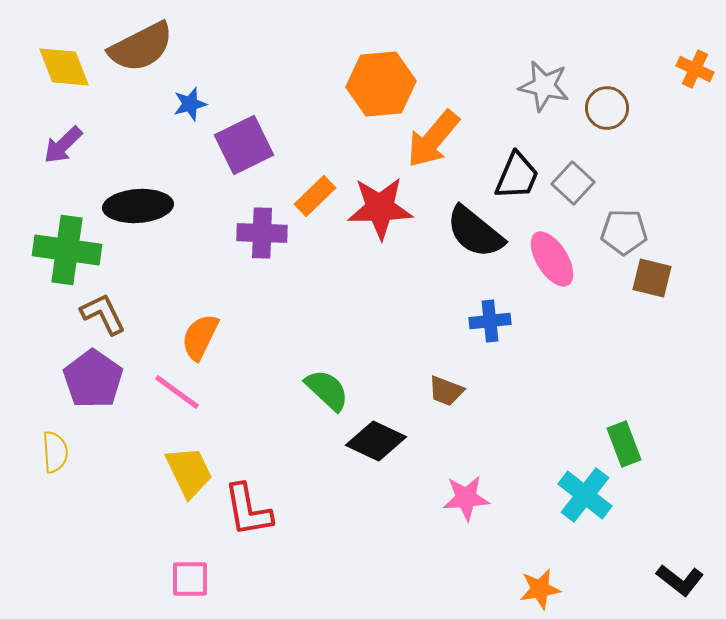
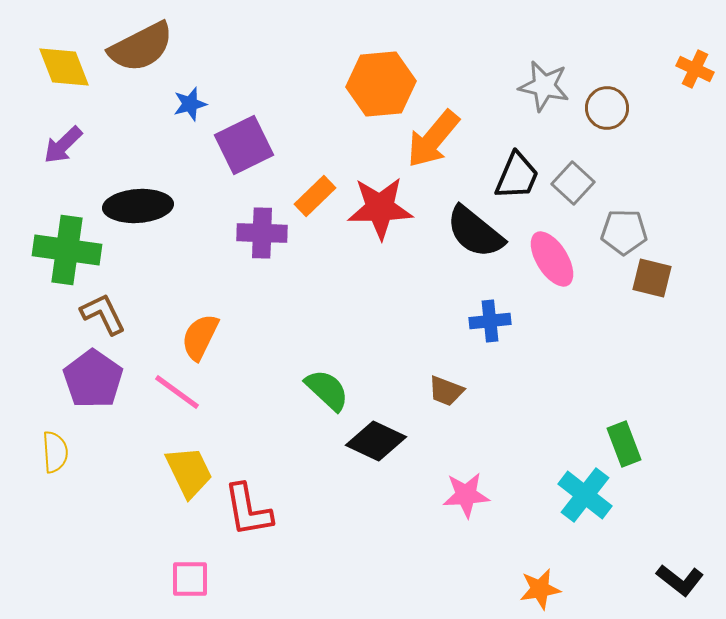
pink star: moved 3 px up
